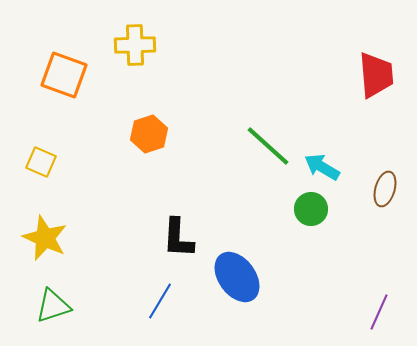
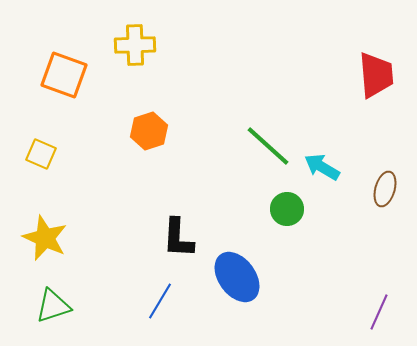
orange hexagon: moved 3 px up
yellow square: moved 8 px up
green circle: moved 24 px left
